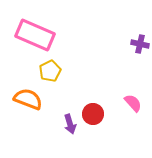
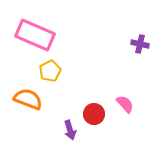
pink semicircle: moved 8 px left, 1 px down
red circle: moved 1 px right
purple arrow: moved 6 px down
